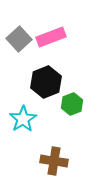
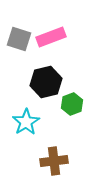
gray square: rotated 30 degrees counterclockwise
black hexagon: rotated 8 degrees clockwise
cyan star: moved 3 px right, 3 px down
brown cross: rotated 16 degrees counterclockwise
